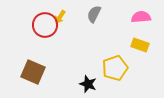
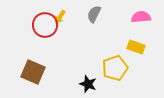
yellow rectangle: moved 4 px left, 2 px down
